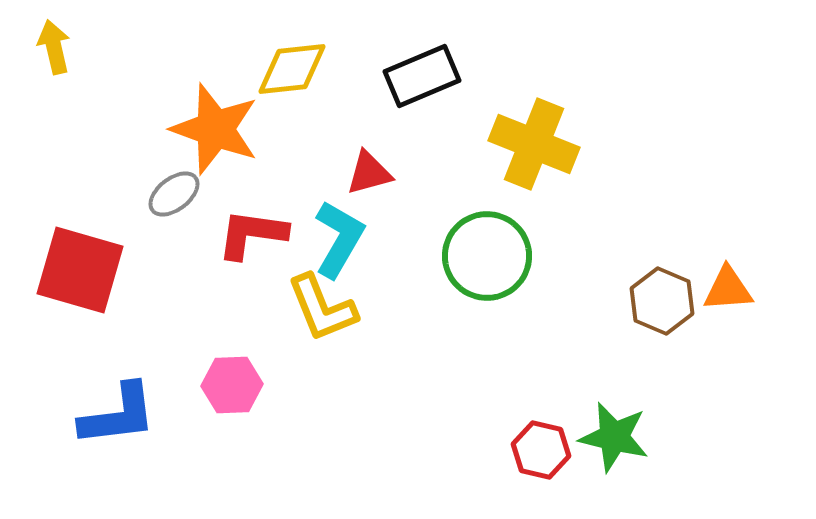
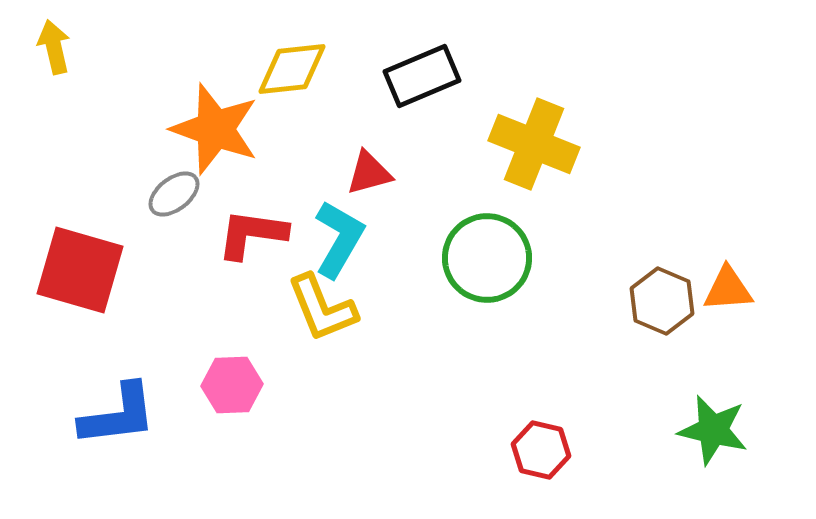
green circle: moved 2 px down
green star: moved 99 px right, 7 px up
